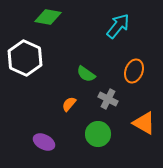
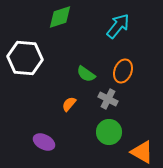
green diamond: moved 12 px right; rotated 28 degrees counterclockwise
white hexagon: rotated 20 degrees counterclockwise
orange ellipse: moved 11 px left
orange triangle: moved 2 px left, 29 px down
green circle: moved 11 px right, 2 px up
